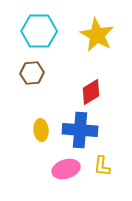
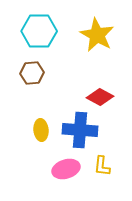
red diamond: moved 9 px right, 5 px down; rotated 60 degrees clockwise
